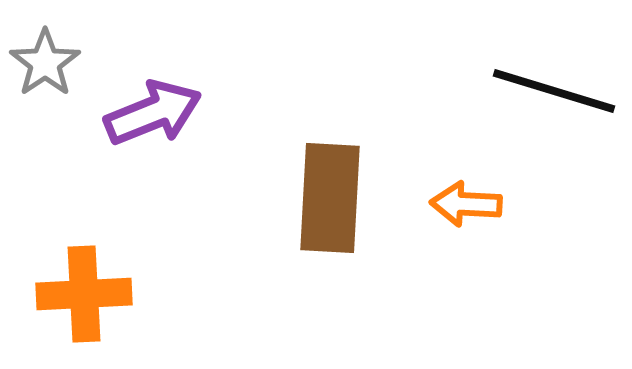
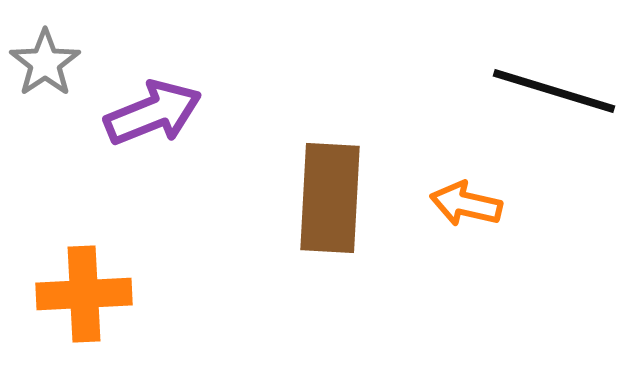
orange arrow: rotated 10 degrees clockwise
